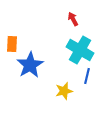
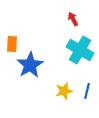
blue line: moved 15 px down
